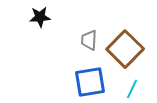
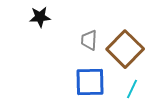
blue square: rotated 8 degrees clockwise
